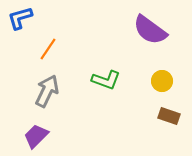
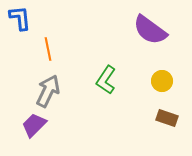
blue L-shape: rotated 100 degrees clockwise
orange line: rotated 45 degrees counterclockwise
green L-shape: rotated 104 degrees clockwise
gray arrow: moved 1 px right
brown rectangle: moved 2 px left, 2 px down
purple trapezoid: moved 2 px left, 11 px up
